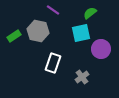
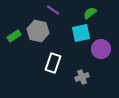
gray cross: rotated 16 degrees clockwise
